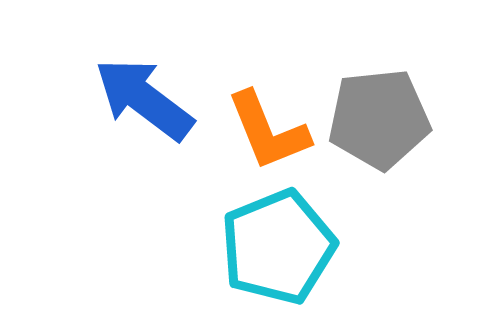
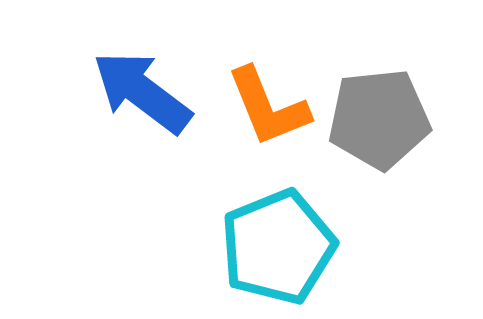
blue arrow: moved 2 px left, 7 px up
orange L-shape: moved 24 px up
